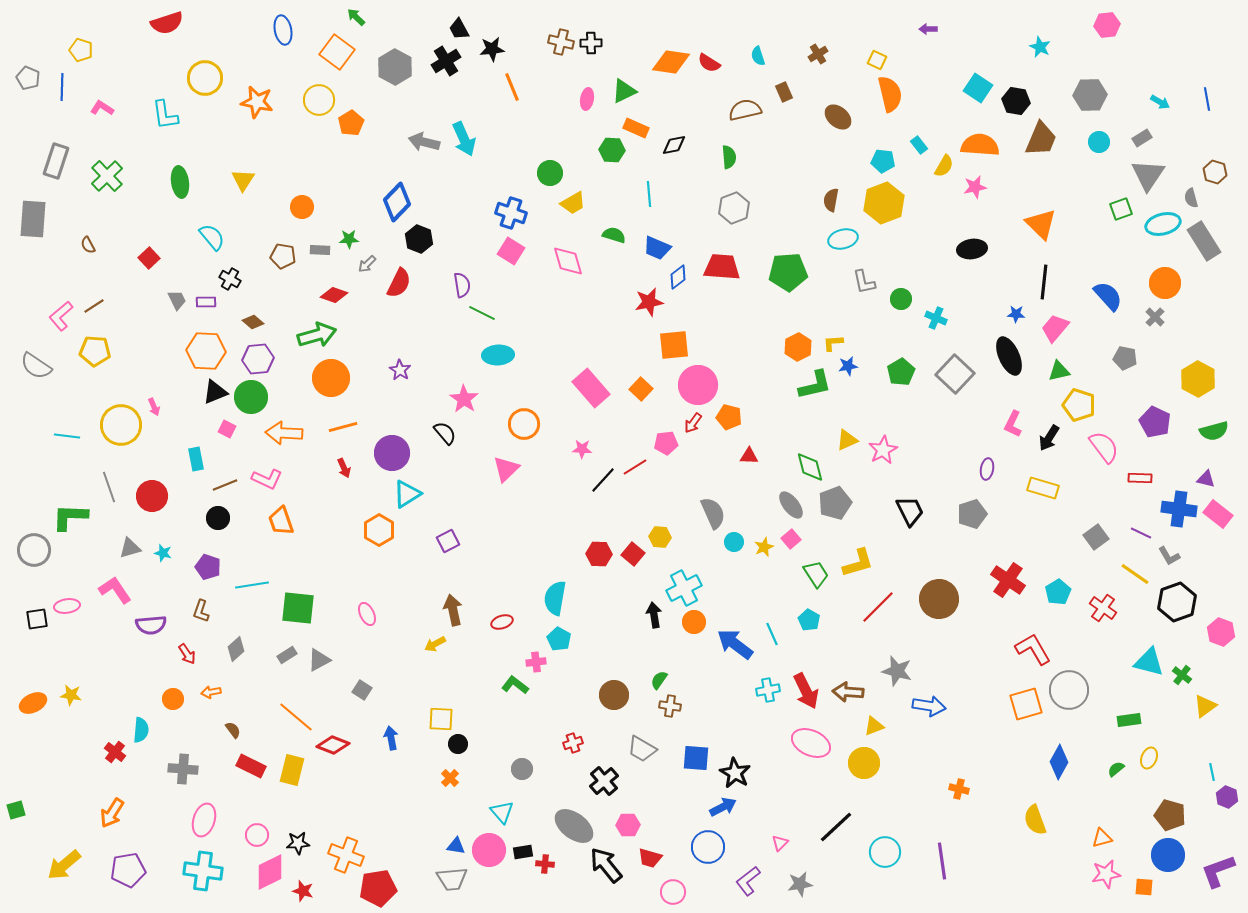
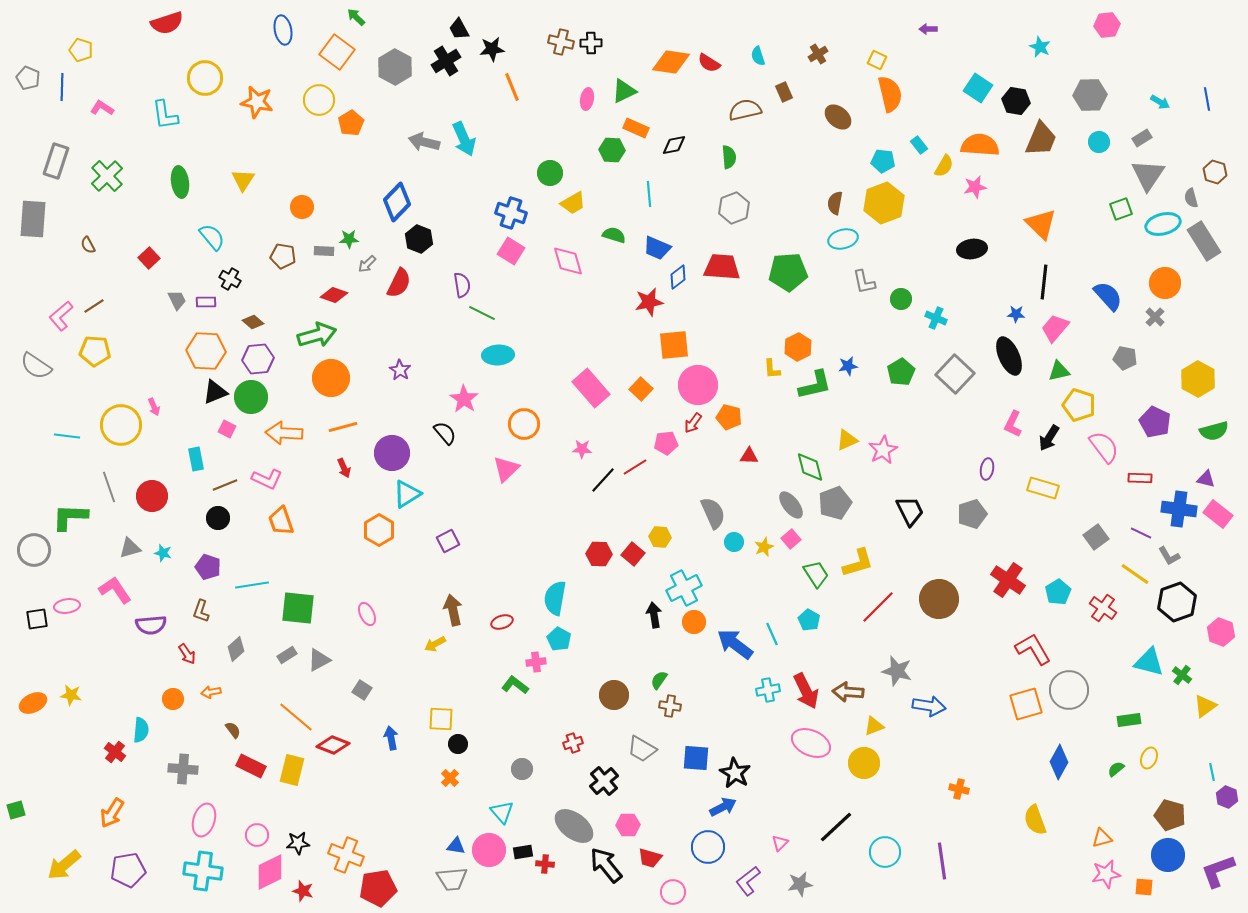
brown semicircle at (831, 200): moved 4 px right, 3 px down
gray rectangle at (320, 250): moved 4 px right, 1 px down
yellow L-shape at (833, 343): moved 61 px left, 26 px down; rotated 90 degrees counterclockwise
